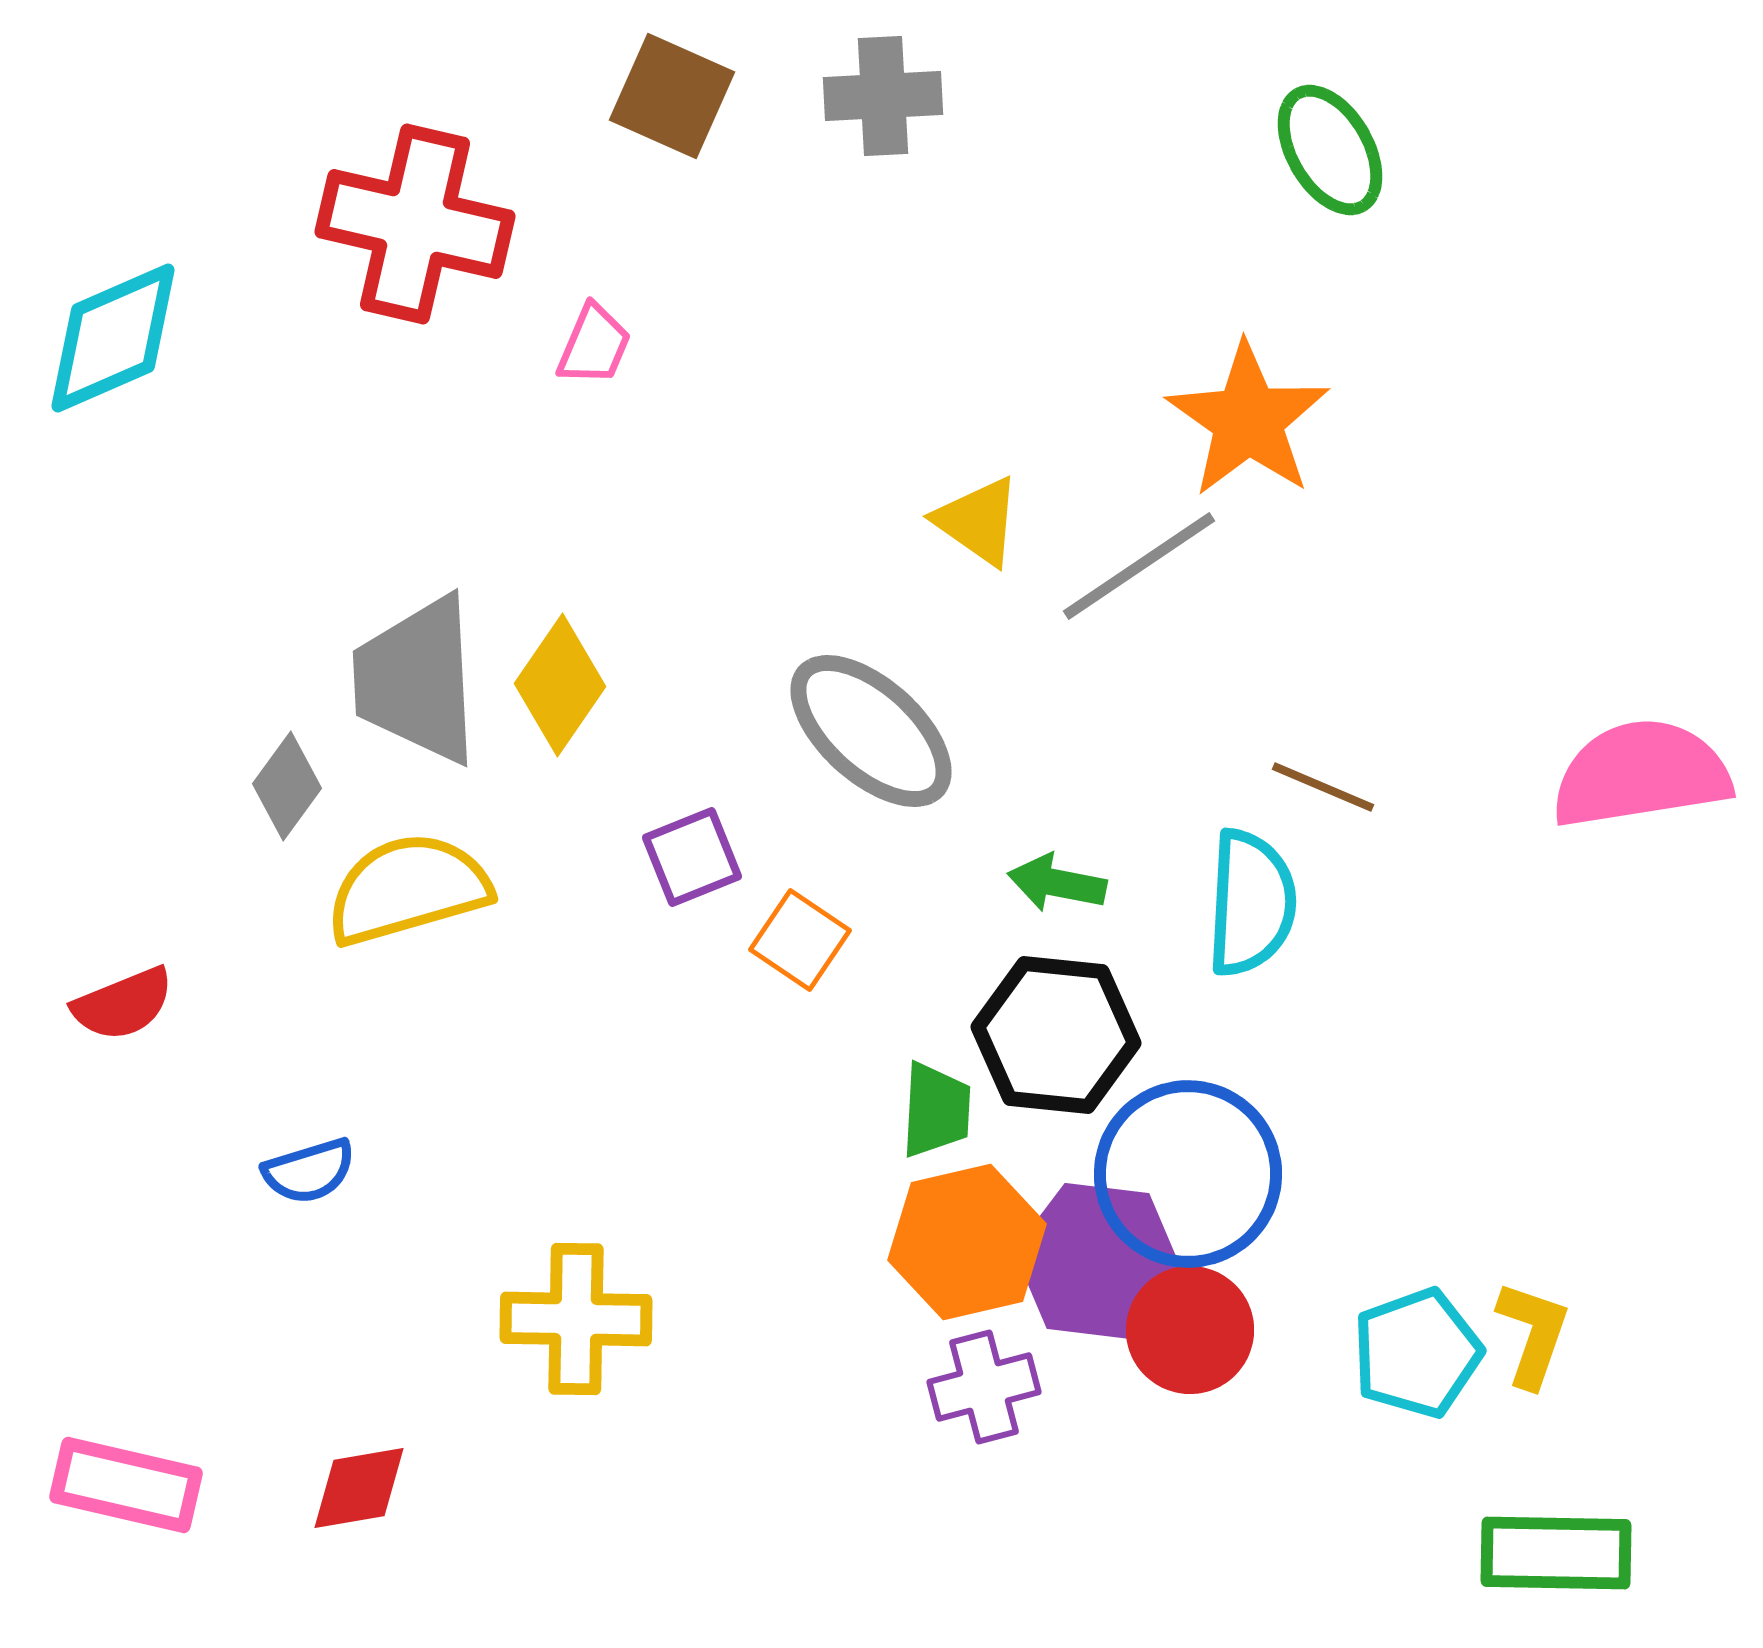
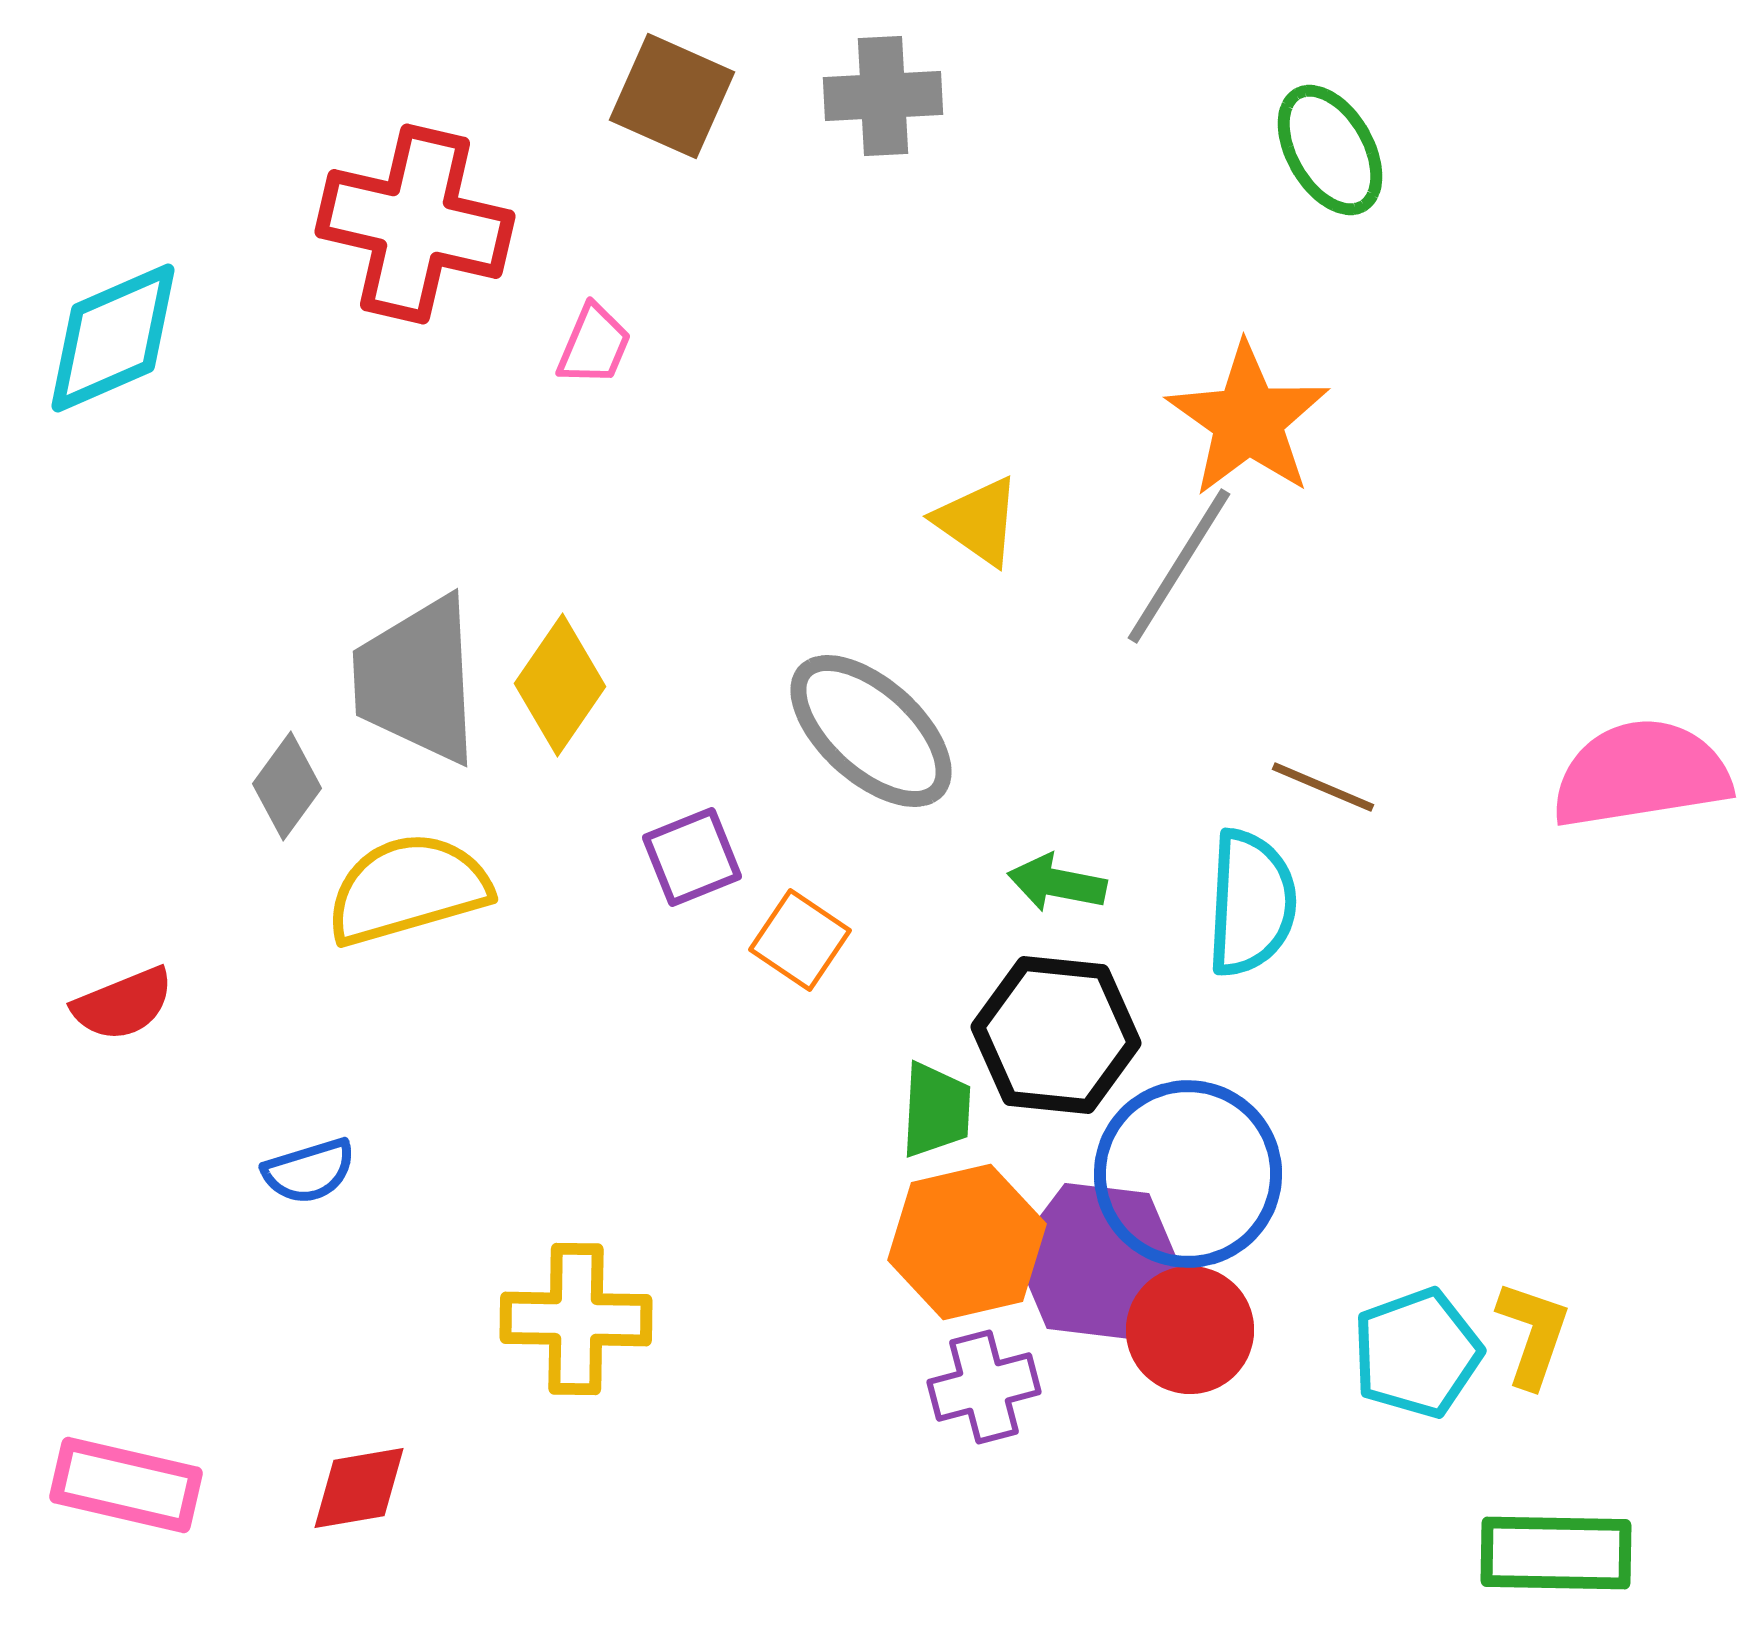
gray line: moved 40 px right; rotated 24 degrees counterclockwise
